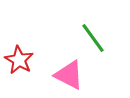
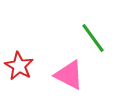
red star: moved 6 px down
